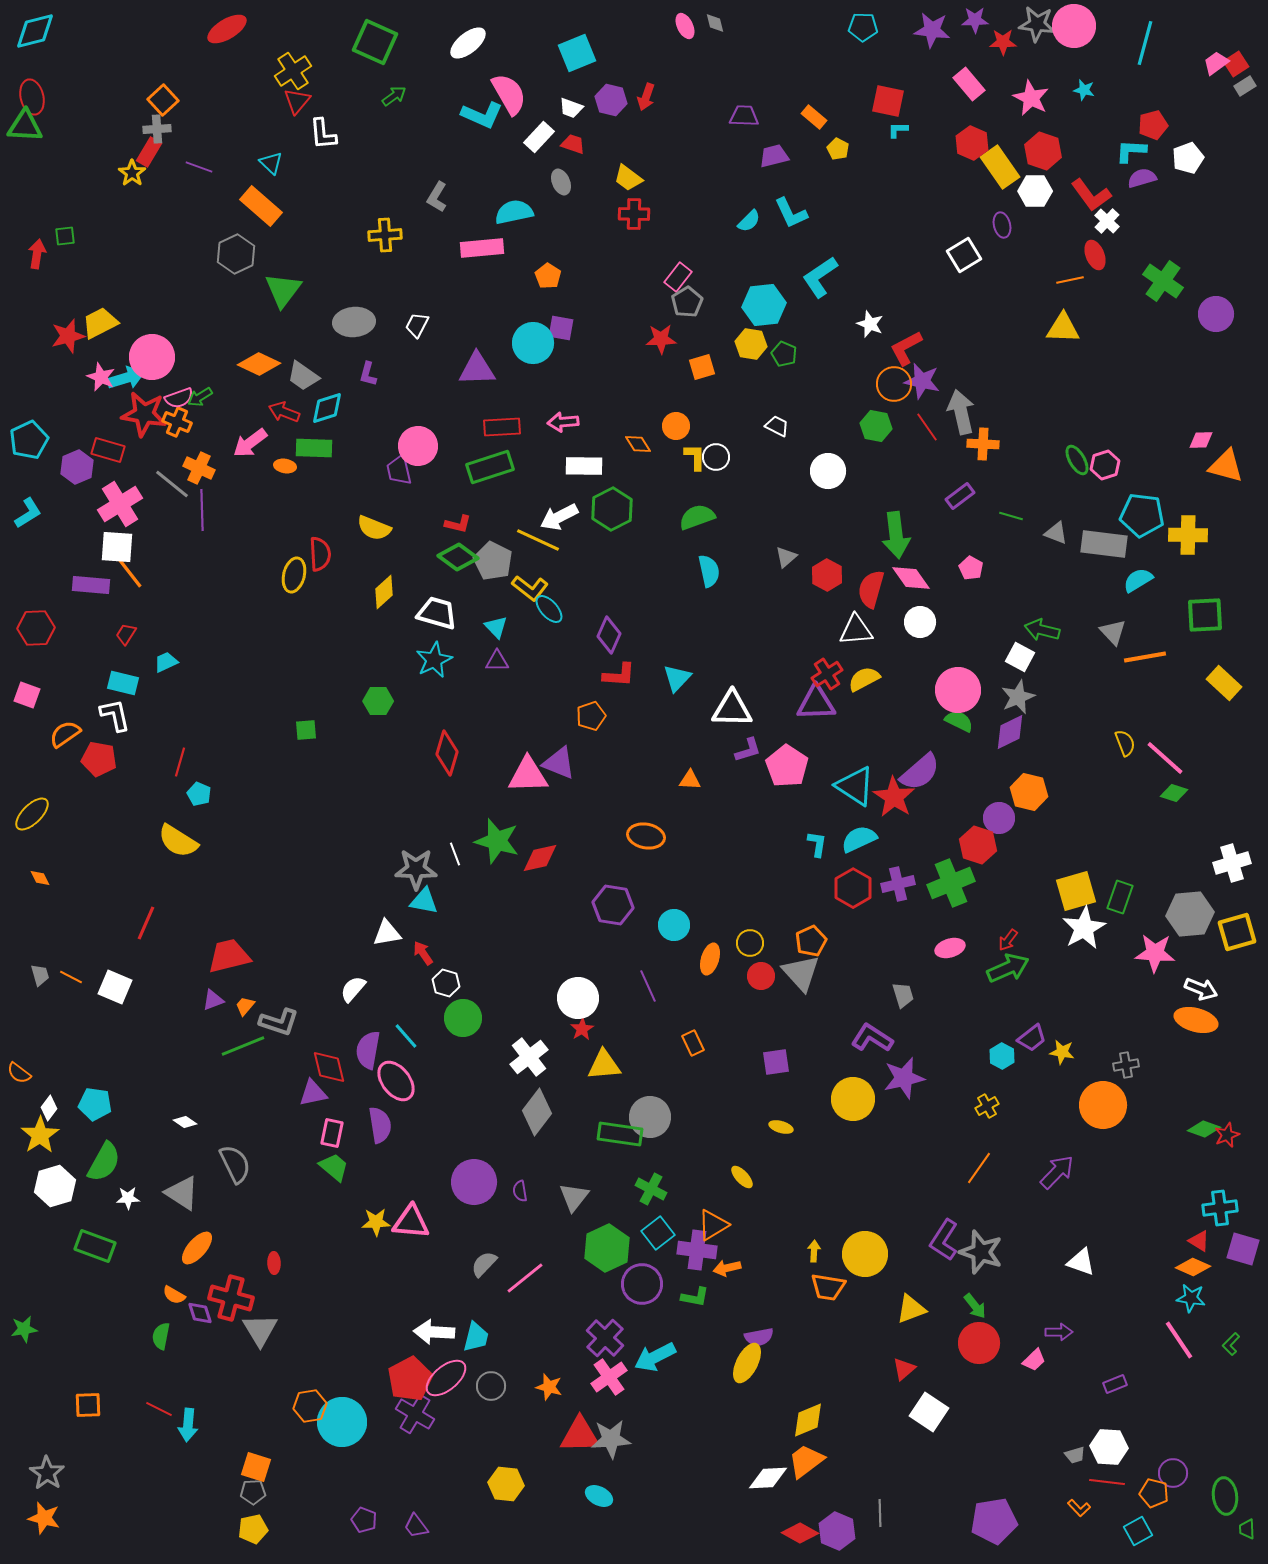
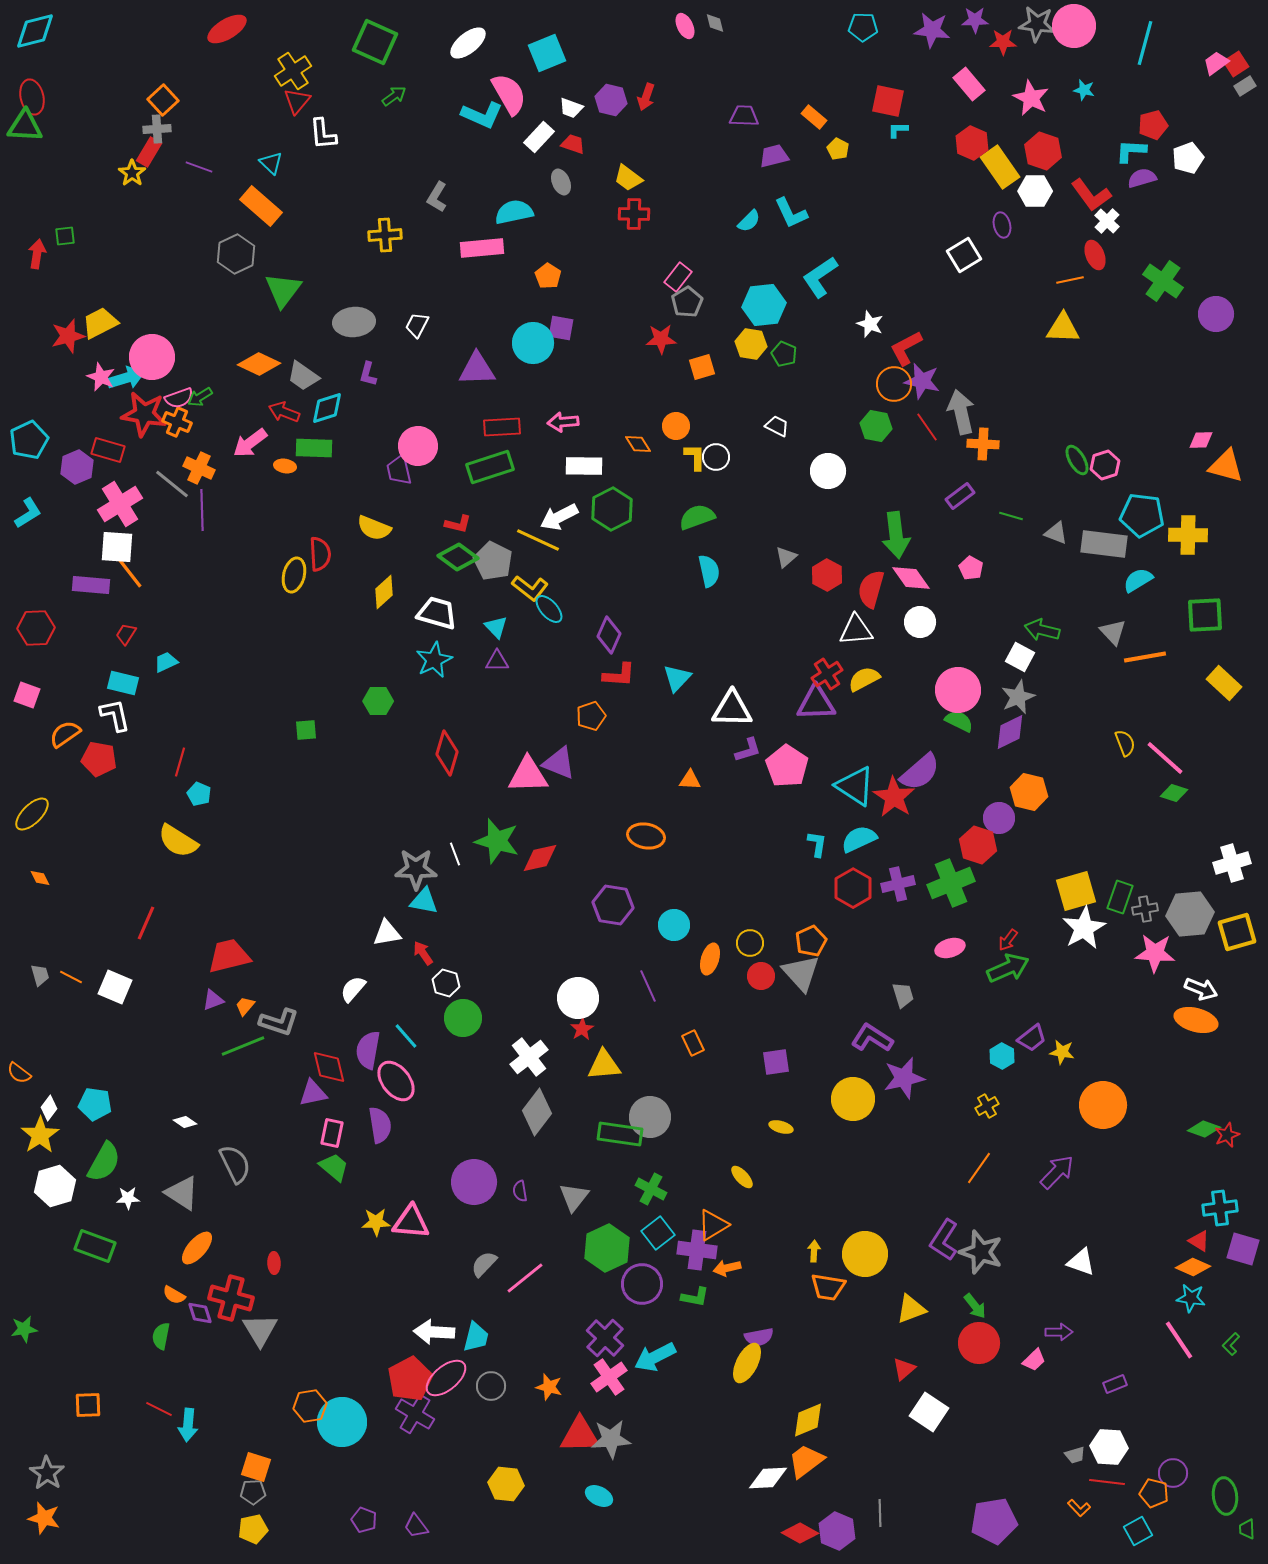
cyan square at (577, 53): moved 30 px left
gray cross at (1126, 1065): moved 19 px right, 156 px up
